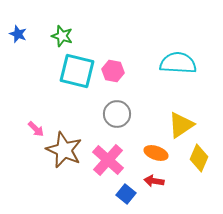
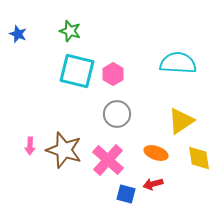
green star: moved 8 px right, 5 px up
pink hexagon: moved 3 px down; rotated 20 degrees clockwise
yellow triangle: moved 4 px up
pink arrow: moved 6 px left, 17 px down; rotated 48 degrees clockwise
brown star: rotated 6 degrees counterclockwise
yellow diamond: rotated 32 degrees counterclockwise
red arrow: moved 1 px left, 3 px down; rotated 24 degrees counterclockwise
blue square: rotated 24 degrees counterclockwise
